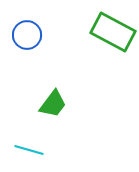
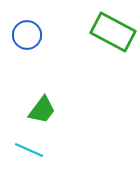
green trapezoid: moved 11 px left, 6 px down
cyan line: rotated 8 degrees clockwise
